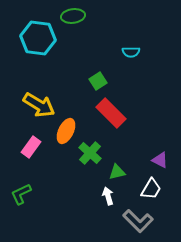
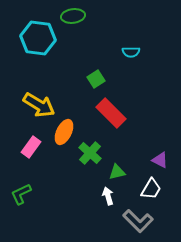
green square: moved 2 px left, 2 px up
orange ellipse: moved 2 px left, 1 px down
